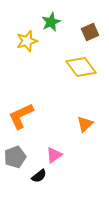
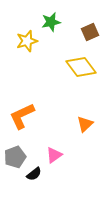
green star: rotated 12 degrees clockwise
orange L-shape: moved 1 px right
black semicircle: moved 5 px left, 2 px up
